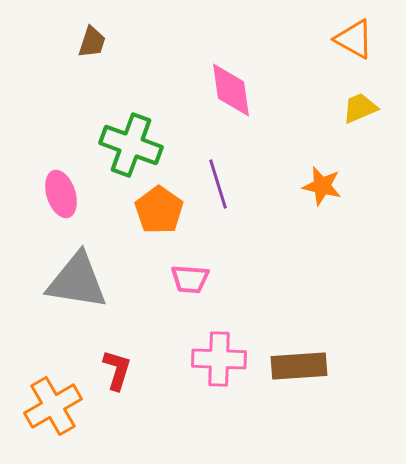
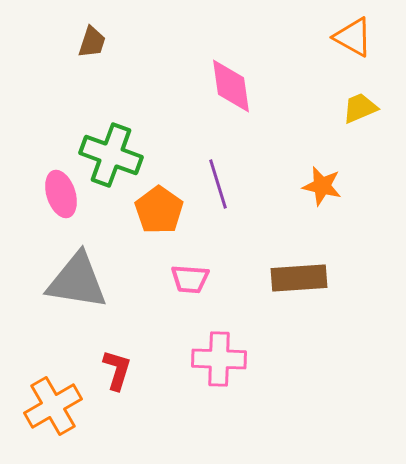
orange triangle: moved 1 px left, 2 px up
pink diamond: moved 4 px up
green cross: moved 20 px left, 10 px down
brown rectangle: moved 88 px up
